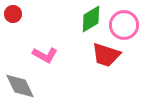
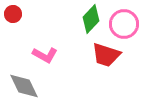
green diamond: rotated 16 degrees counterclockwise
pink circle: moved 1 px up
gray diamond: moved 4 px right
